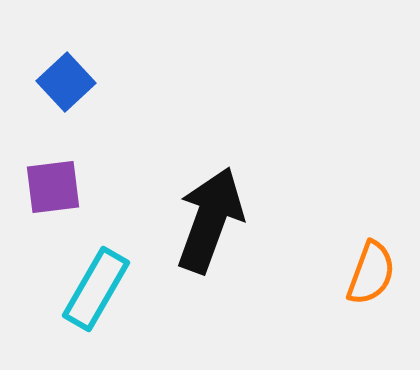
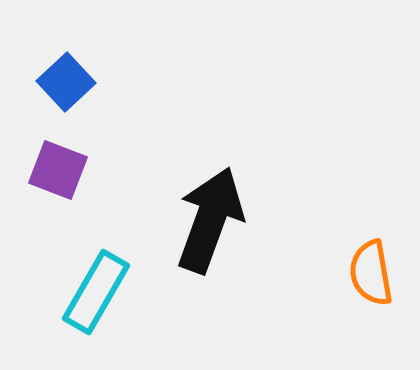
purple square: moved 5 px right, 17 px up; rotated 28 degrees clockwise
orange semicircle: rotated 150 degrees clockwise
cyan rectangle: moved 3 px down
